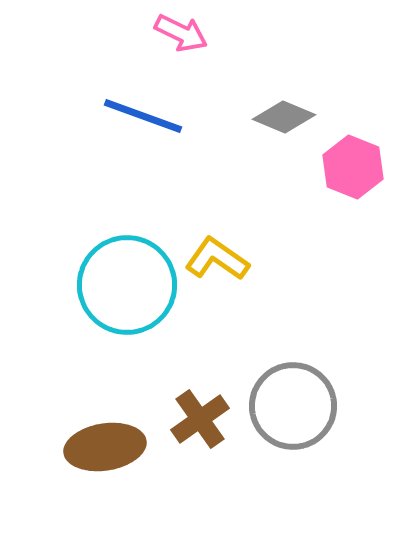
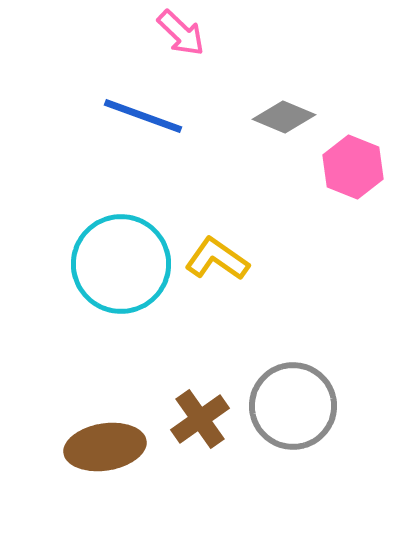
pink arrow: rotated 18 degrees clockwise
cyan circle: moved 6 px left, 21 px up
